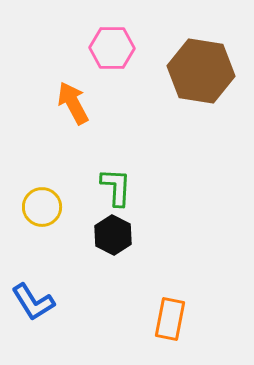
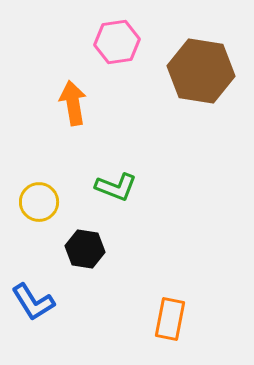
pink hexagon: moved 5 px right, 6 px up; rotated 9 degrees counterclockwise
orange arrow: rotated 18 degrees clockwise
green L-shape: rotated 108 degrees clockwise
yellow circle: moved 3 px left, 5 px up
black hexagon: moved 28 px left, 14 px down; rotated 18 degrees counterclockwise
